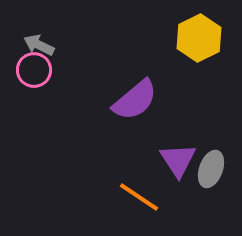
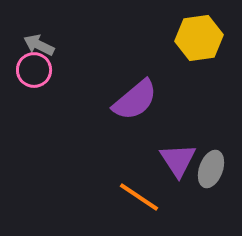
yellow hexagon: rotated 18 degrees clockwise
